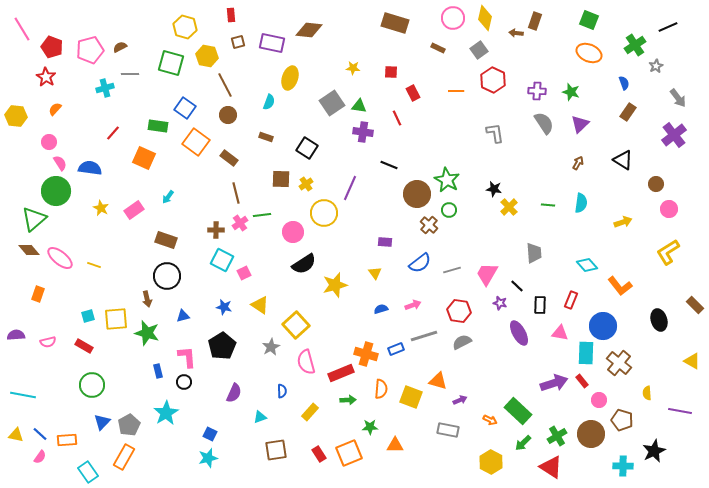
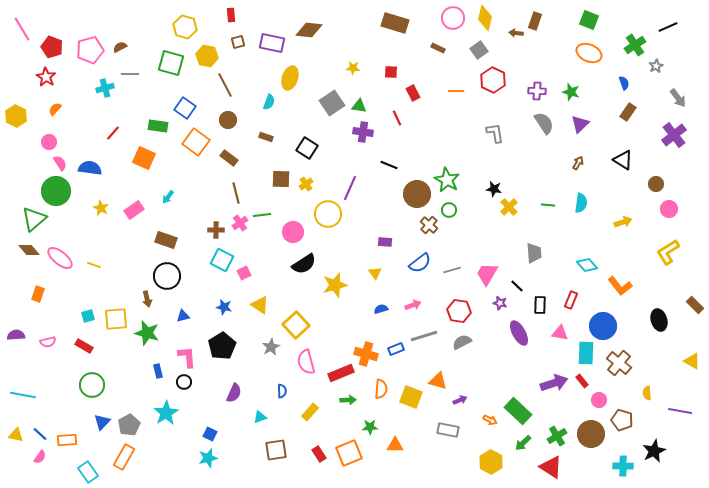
brown circle at (228, 115): moved 5 px down
yellow hexagon at (16, 116): rotated 20 degrees clockwise
yellow circle at (324, 213): moved 4 px right, 1 px down
